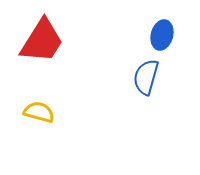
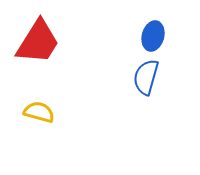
blue ellipse: moved 9 px left, 1 px down
red trapezoid: moved 4 px left, 1 px down
